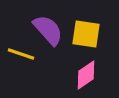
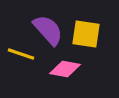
pink diamond: moved 21 px left, 6 px up; rotated 44 degrees clockwise
